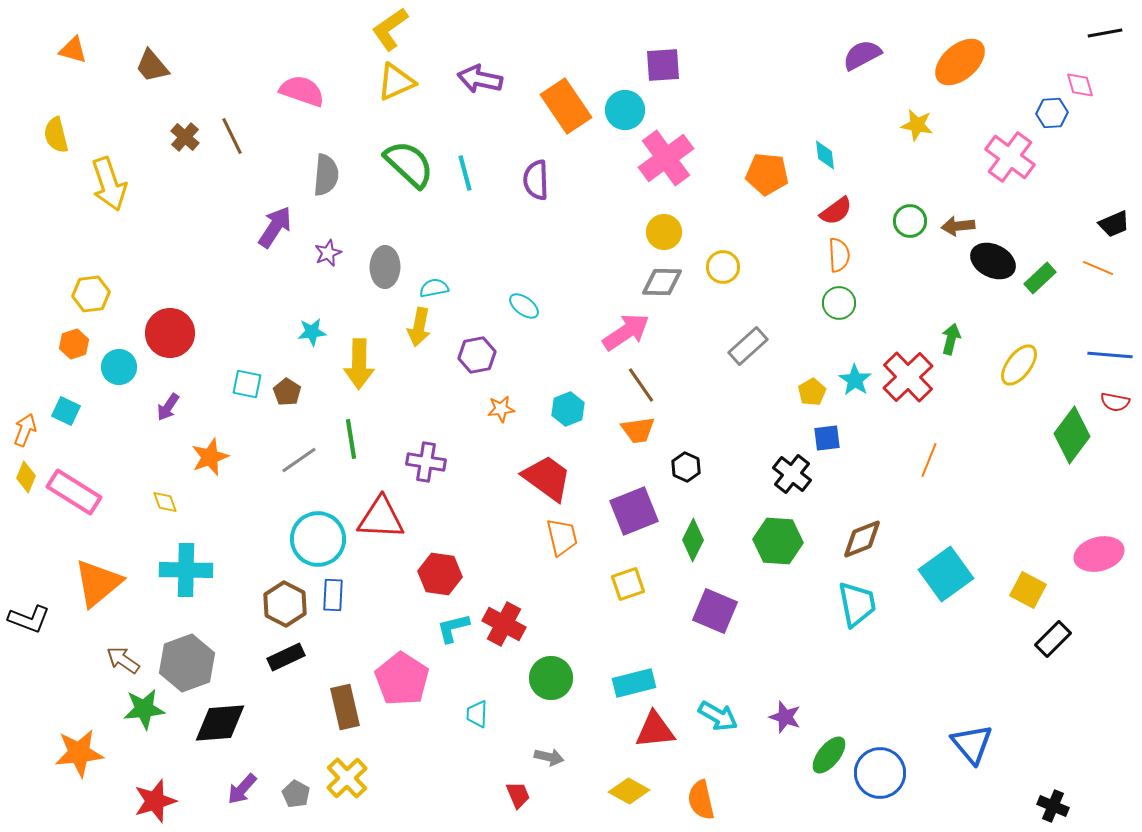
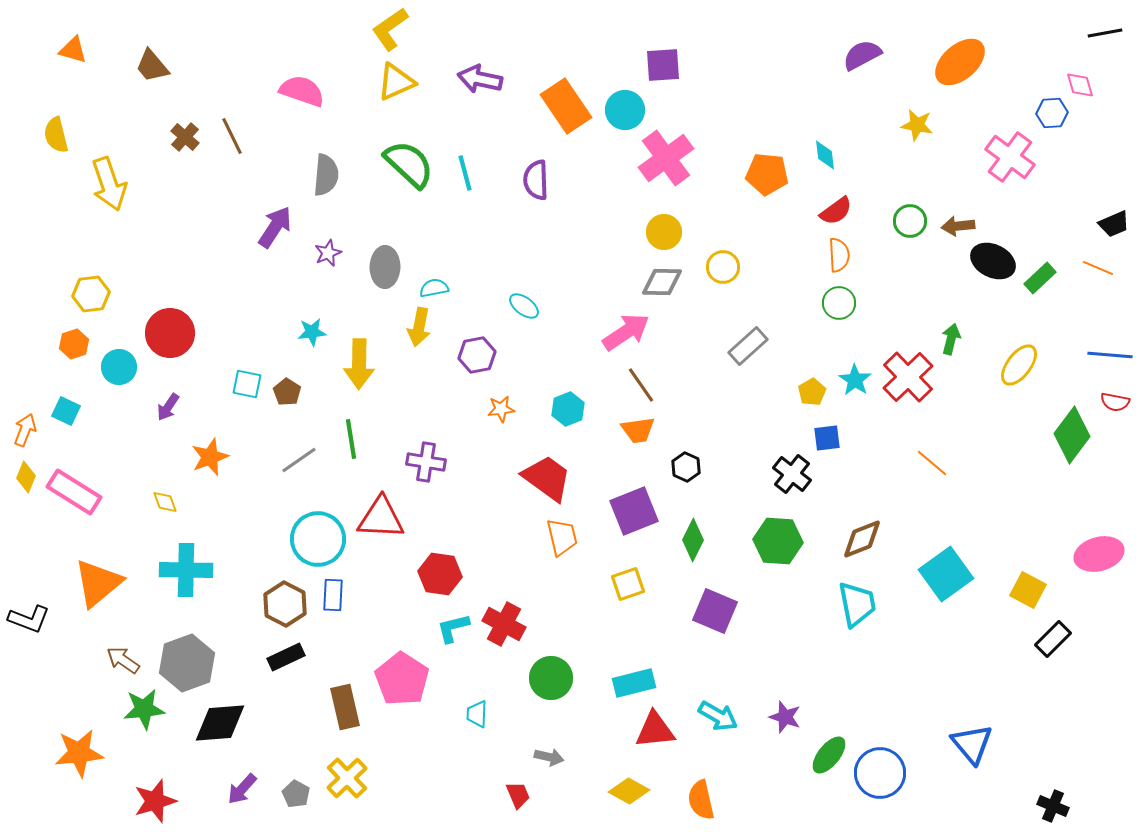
orange line at (929, 460): moved 3 px right, 3 px down; rotated 72 degrees counterclockwise
